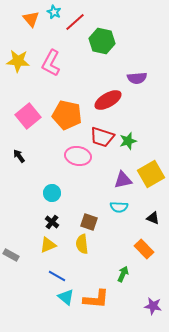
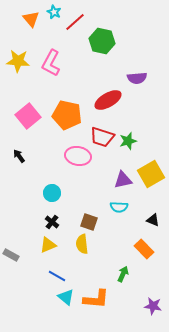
black triangle: moved 2 px down
